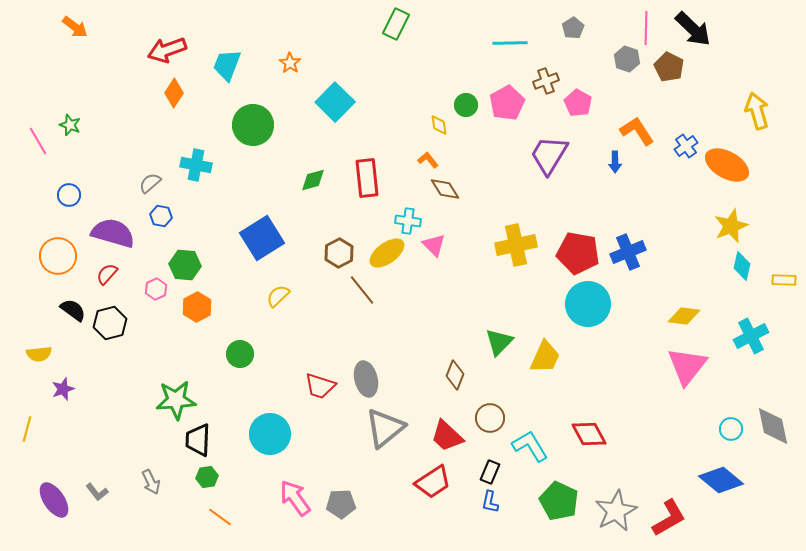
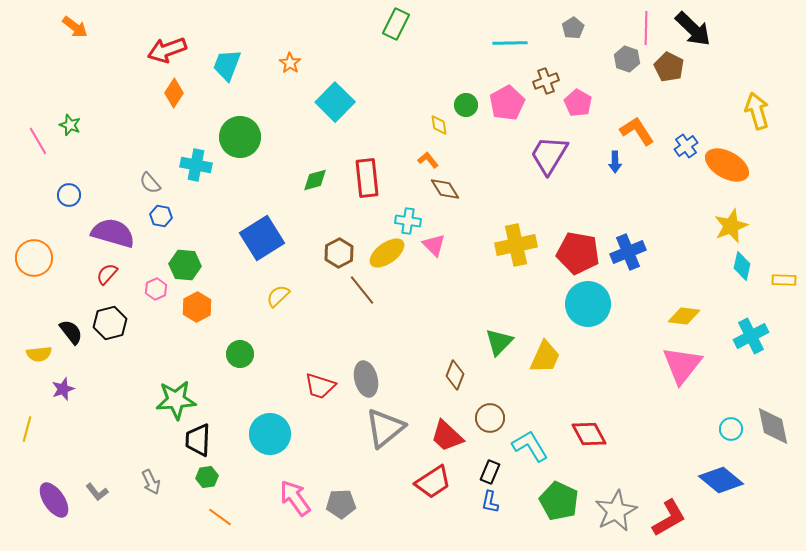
green circle at (253, 125): moved 13 px left, 12 px down
green diamond at (313, 180): moved 2 px right
gray semicircle at (150, 183): rotated 90 degrees counterclockwise
orange circle at (58, 256): moved 24 px left, 2 px down
black semicircle at (73, 310): moved 2 px left, 22 px down; rotated 16 degrees clockwise
pink triangle at (687, 366): moved 5 px left, 1 px up
